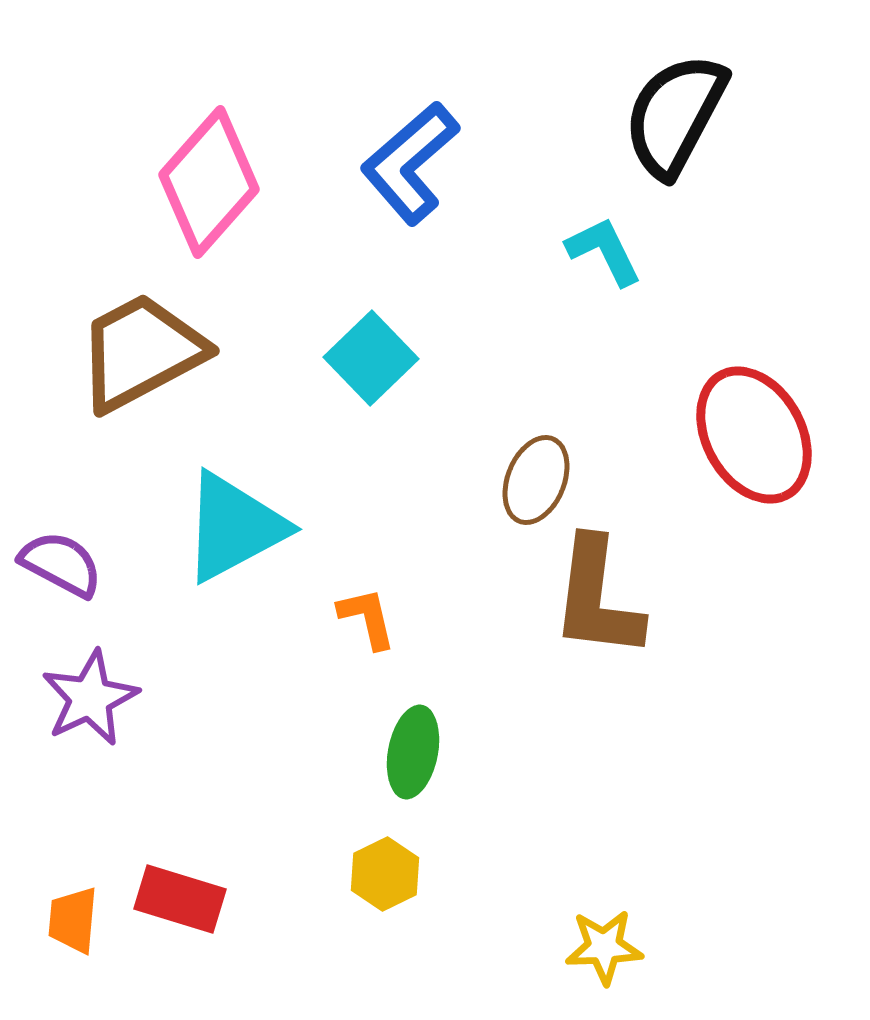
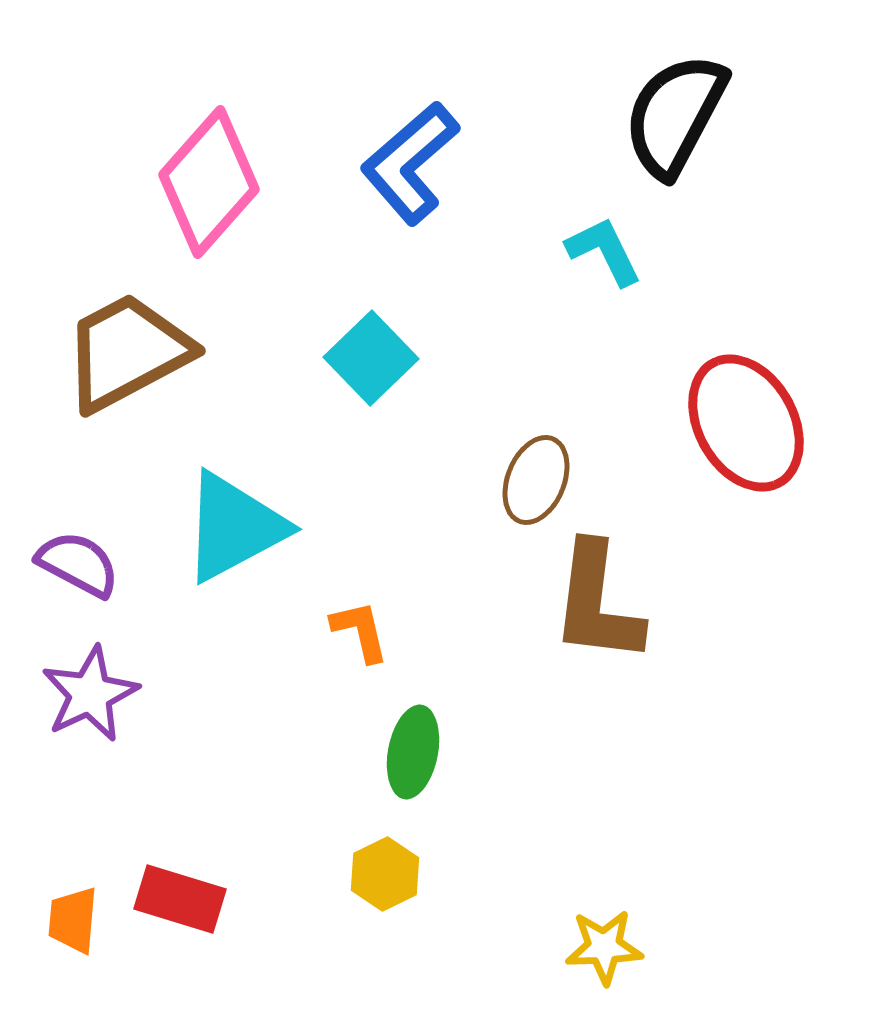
brown trapezoid: moved 14 px left
red ellipse: moved 8 px left, 12 px up
purple semicircle: moved 17 px right
brown L-shape: moved 5 px down
orange L-shape: moved 7 px left, 13 px down
purple star: moved 4 px up
